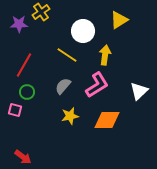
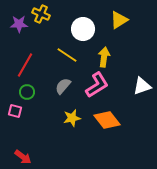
yellow cross: moved 2 px down; rotated 30 degrees counterclockwise
white circle: moved 2 px up
yellow arrow: moved 1 px left, 2 px down
red line: moved 1 px right
white triangle: moved 3 px right, 5 px up; rotated 24 degrees clockwise
pink square: moved 1 px down
yellow star: moved 2 px right, 2 px down
orange diamond: rotated 52 degrees clockwise
